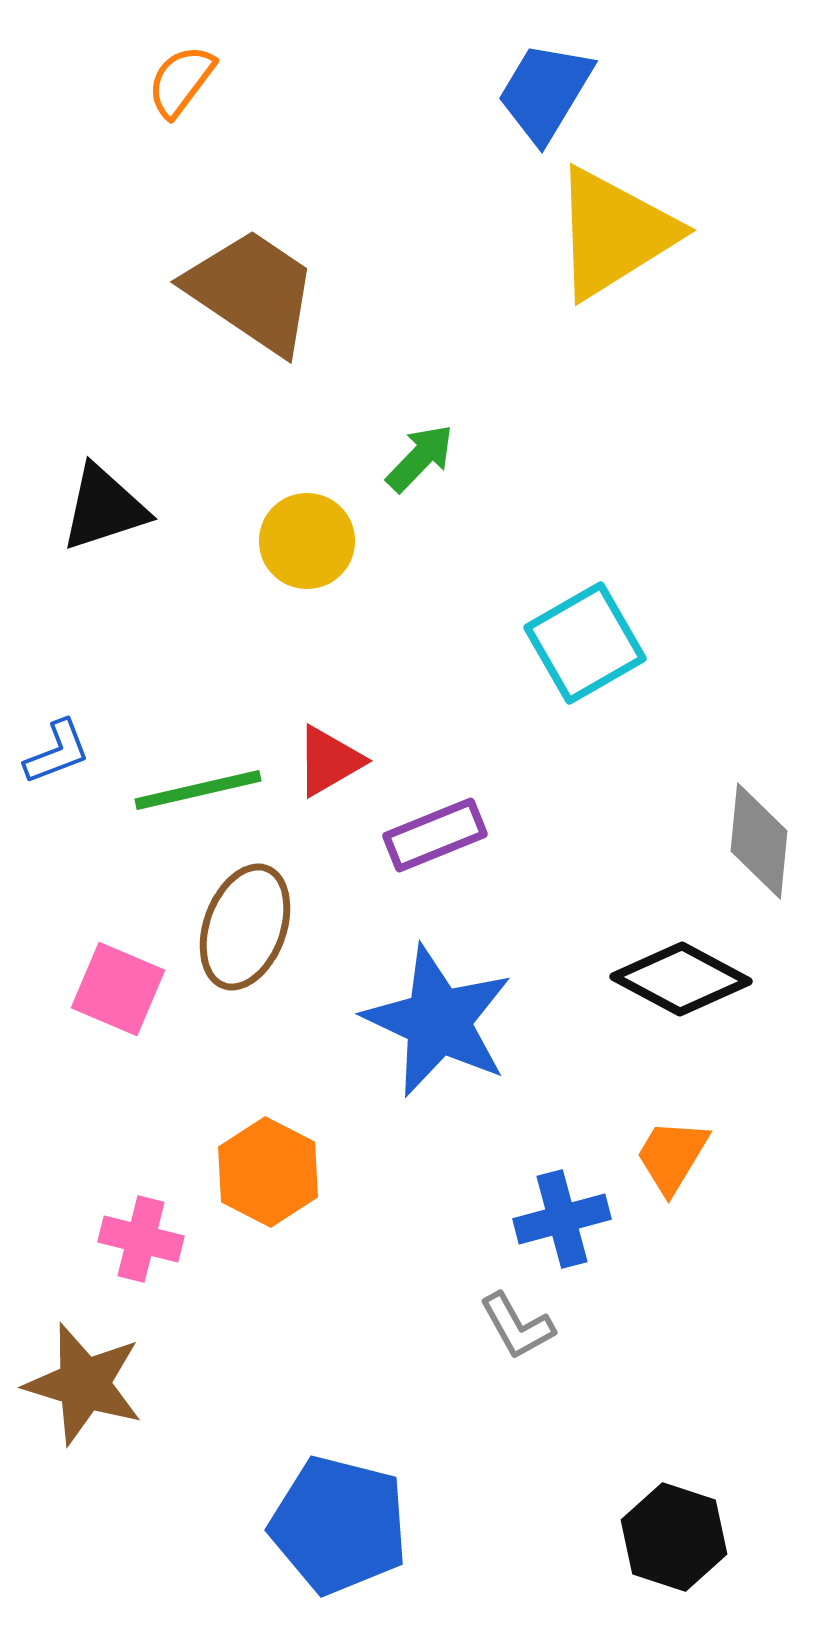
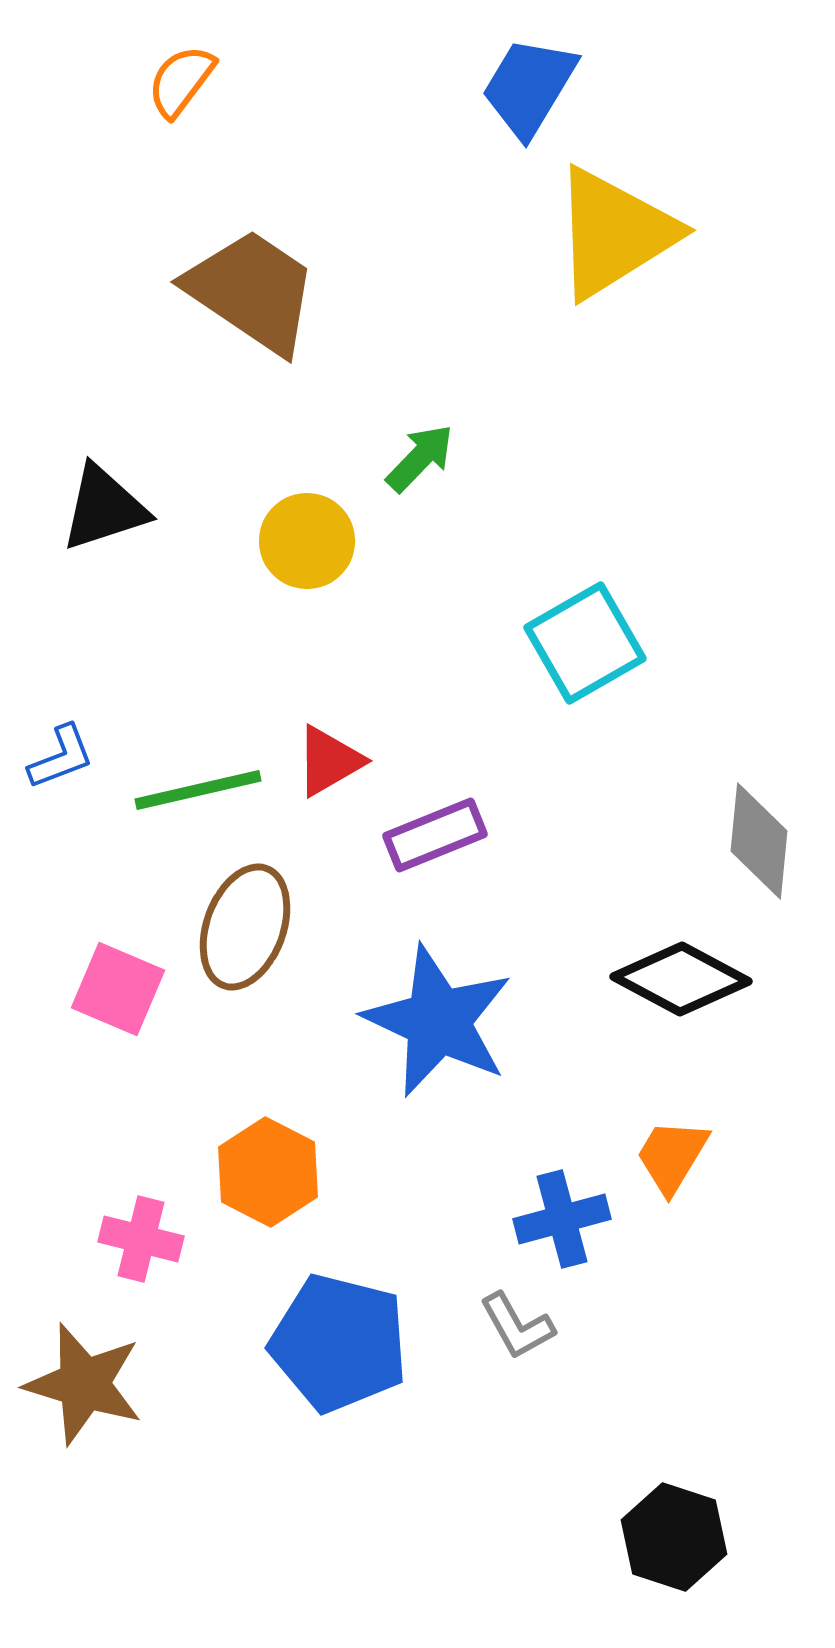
blue trapezoid: moved 16 px left, 5 px up
blue L-shape: moved 4 px right, 5 px down
blue pentagon: moved 182 px up
